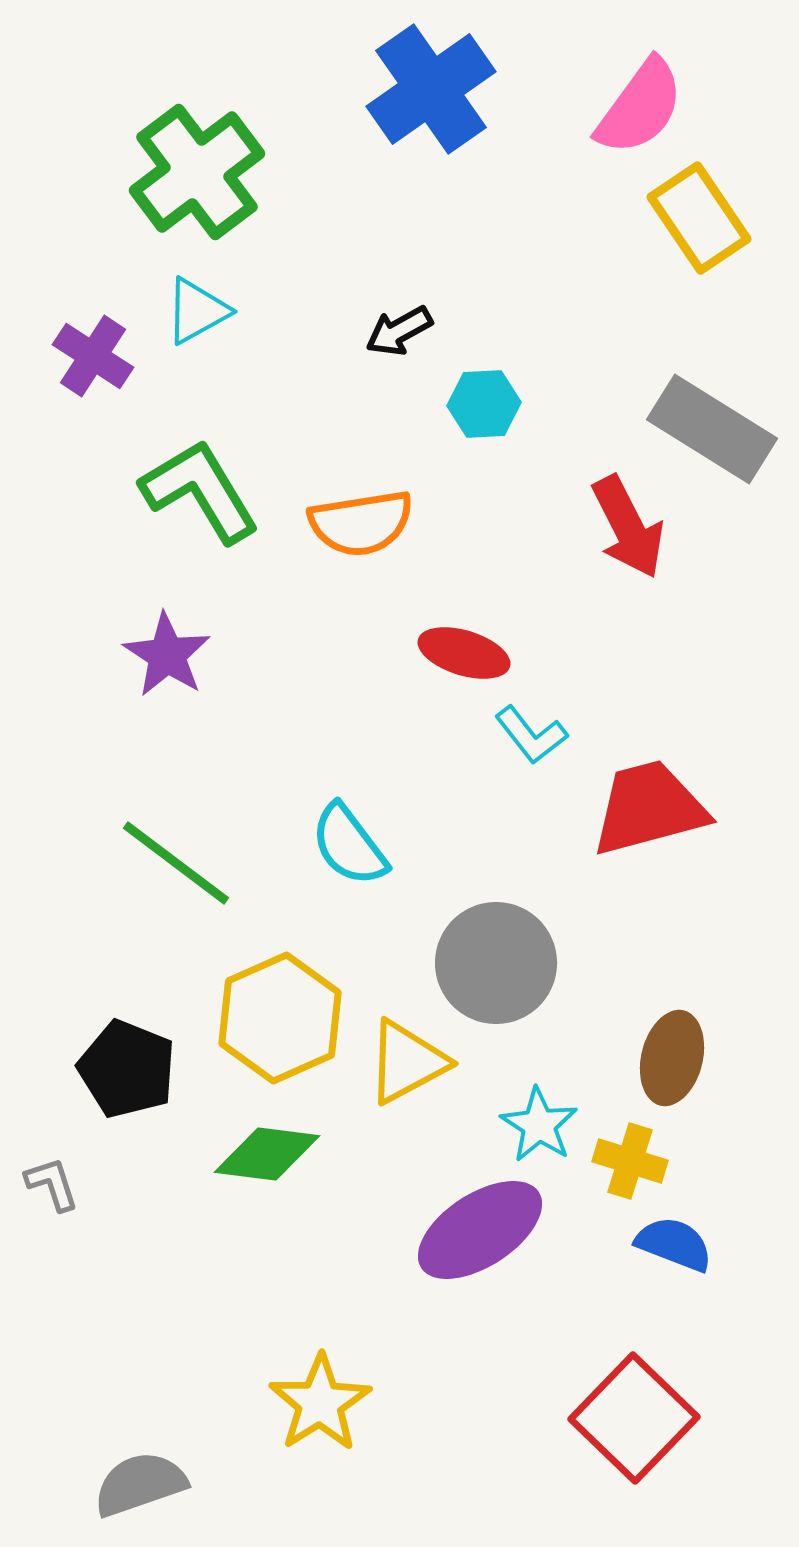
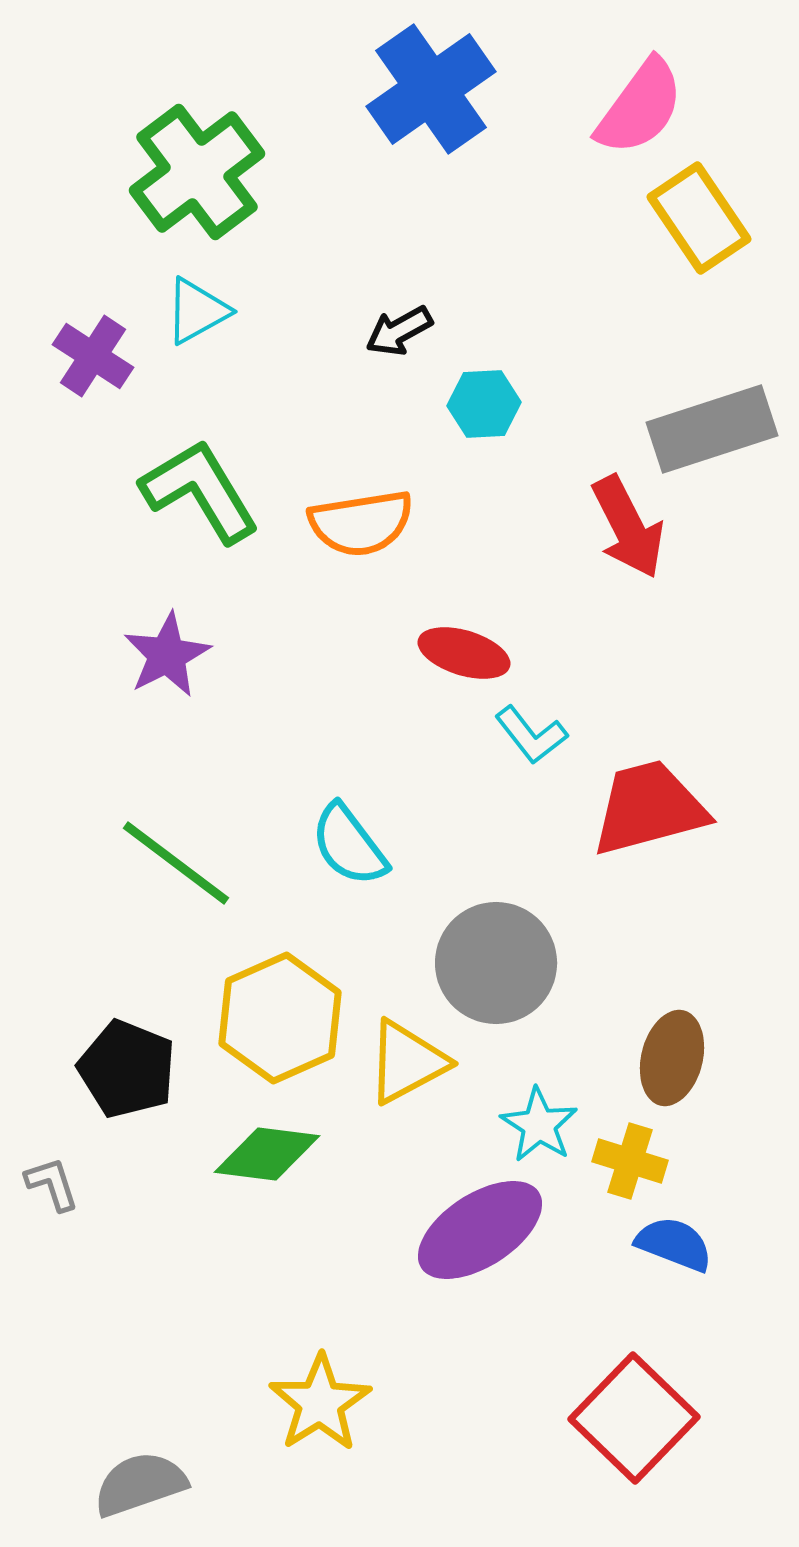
gray rectangle: rotated 50 degrees counterclockwise
purple star: rotated 12 degrees clockwise
